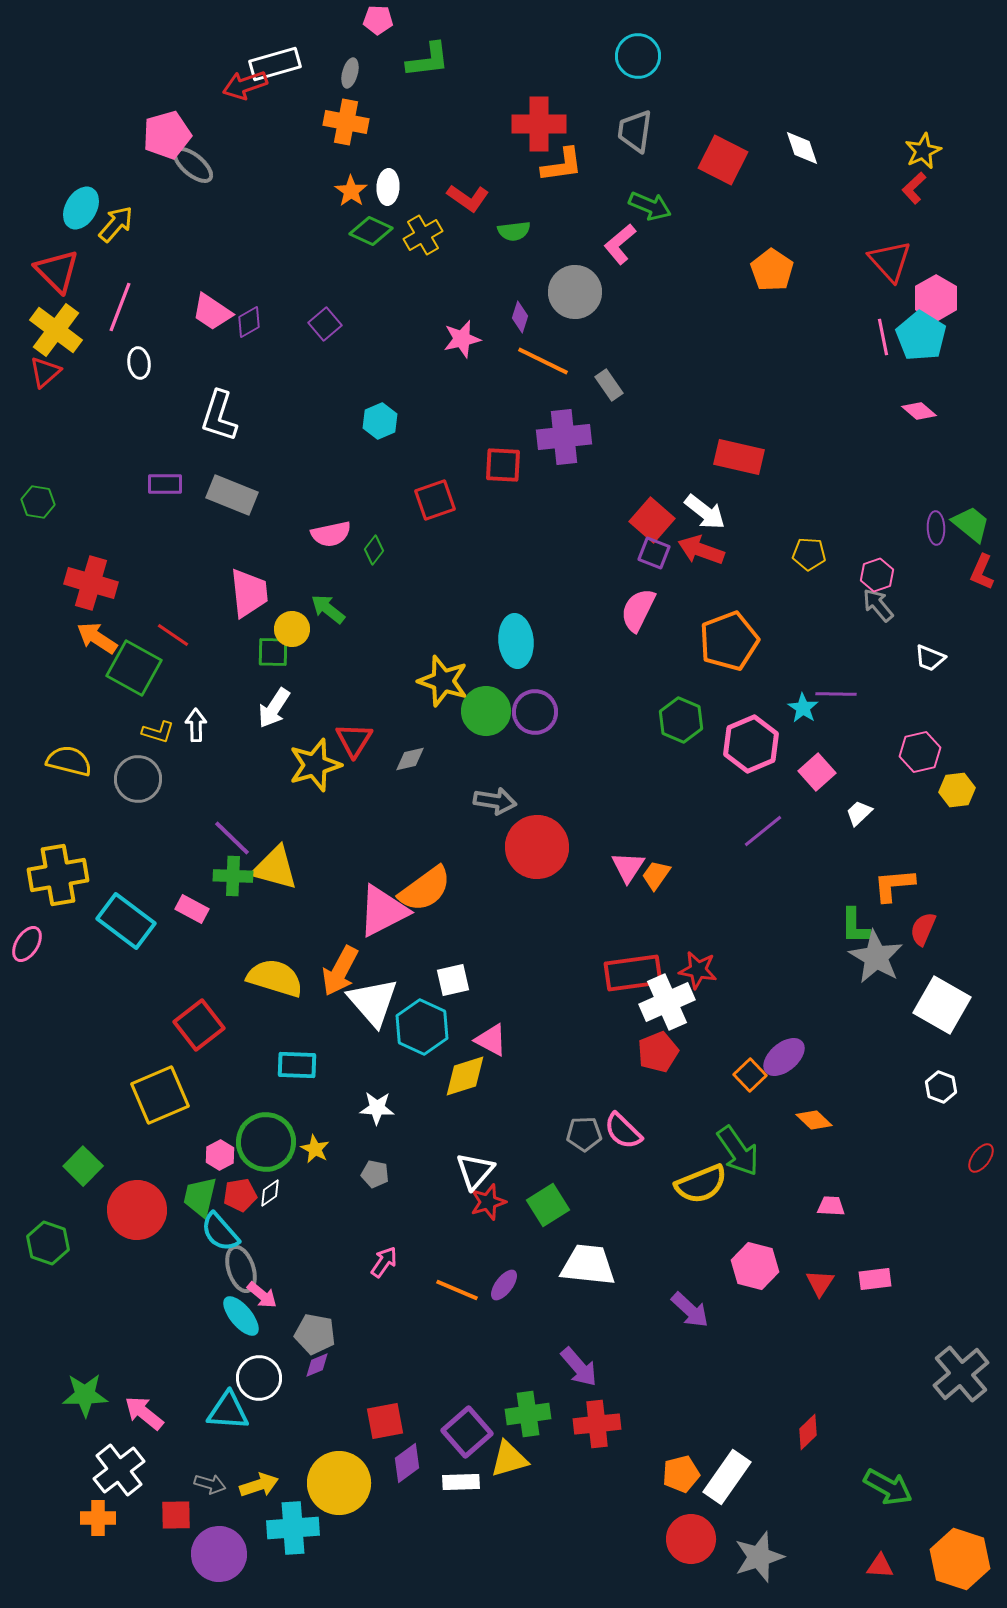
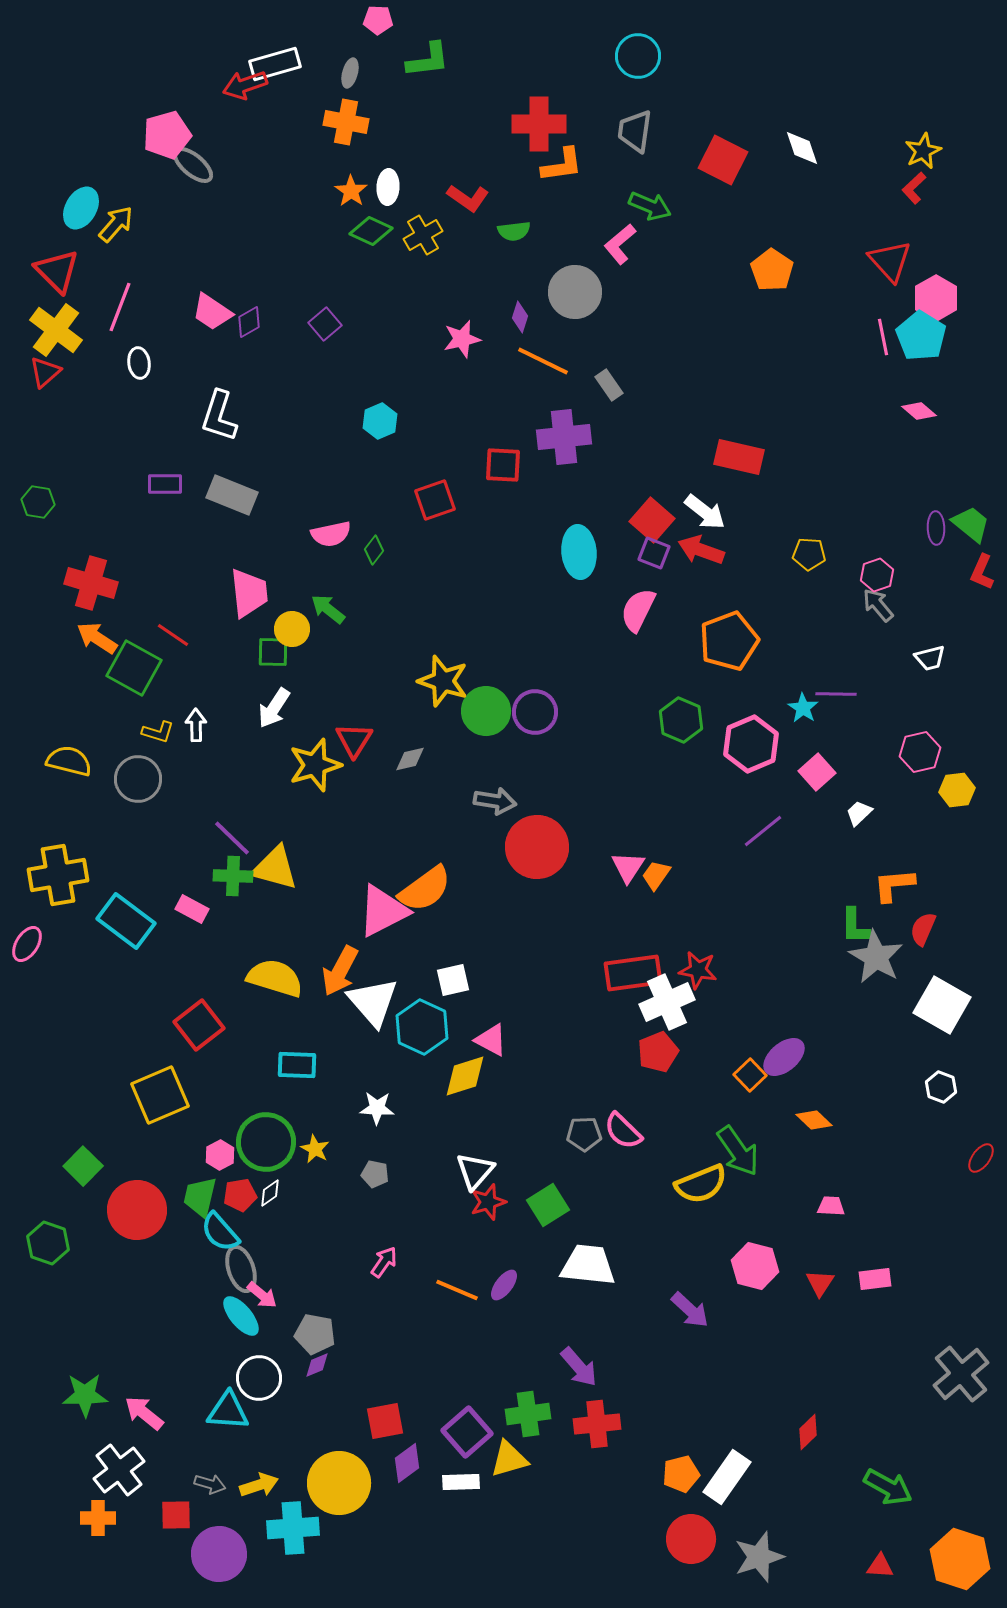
cyan ellipse at (516, 641): moved 63 px right, 89 px up
white trapezoid at (930, 658): rotated 36 degrees counterclockwise
